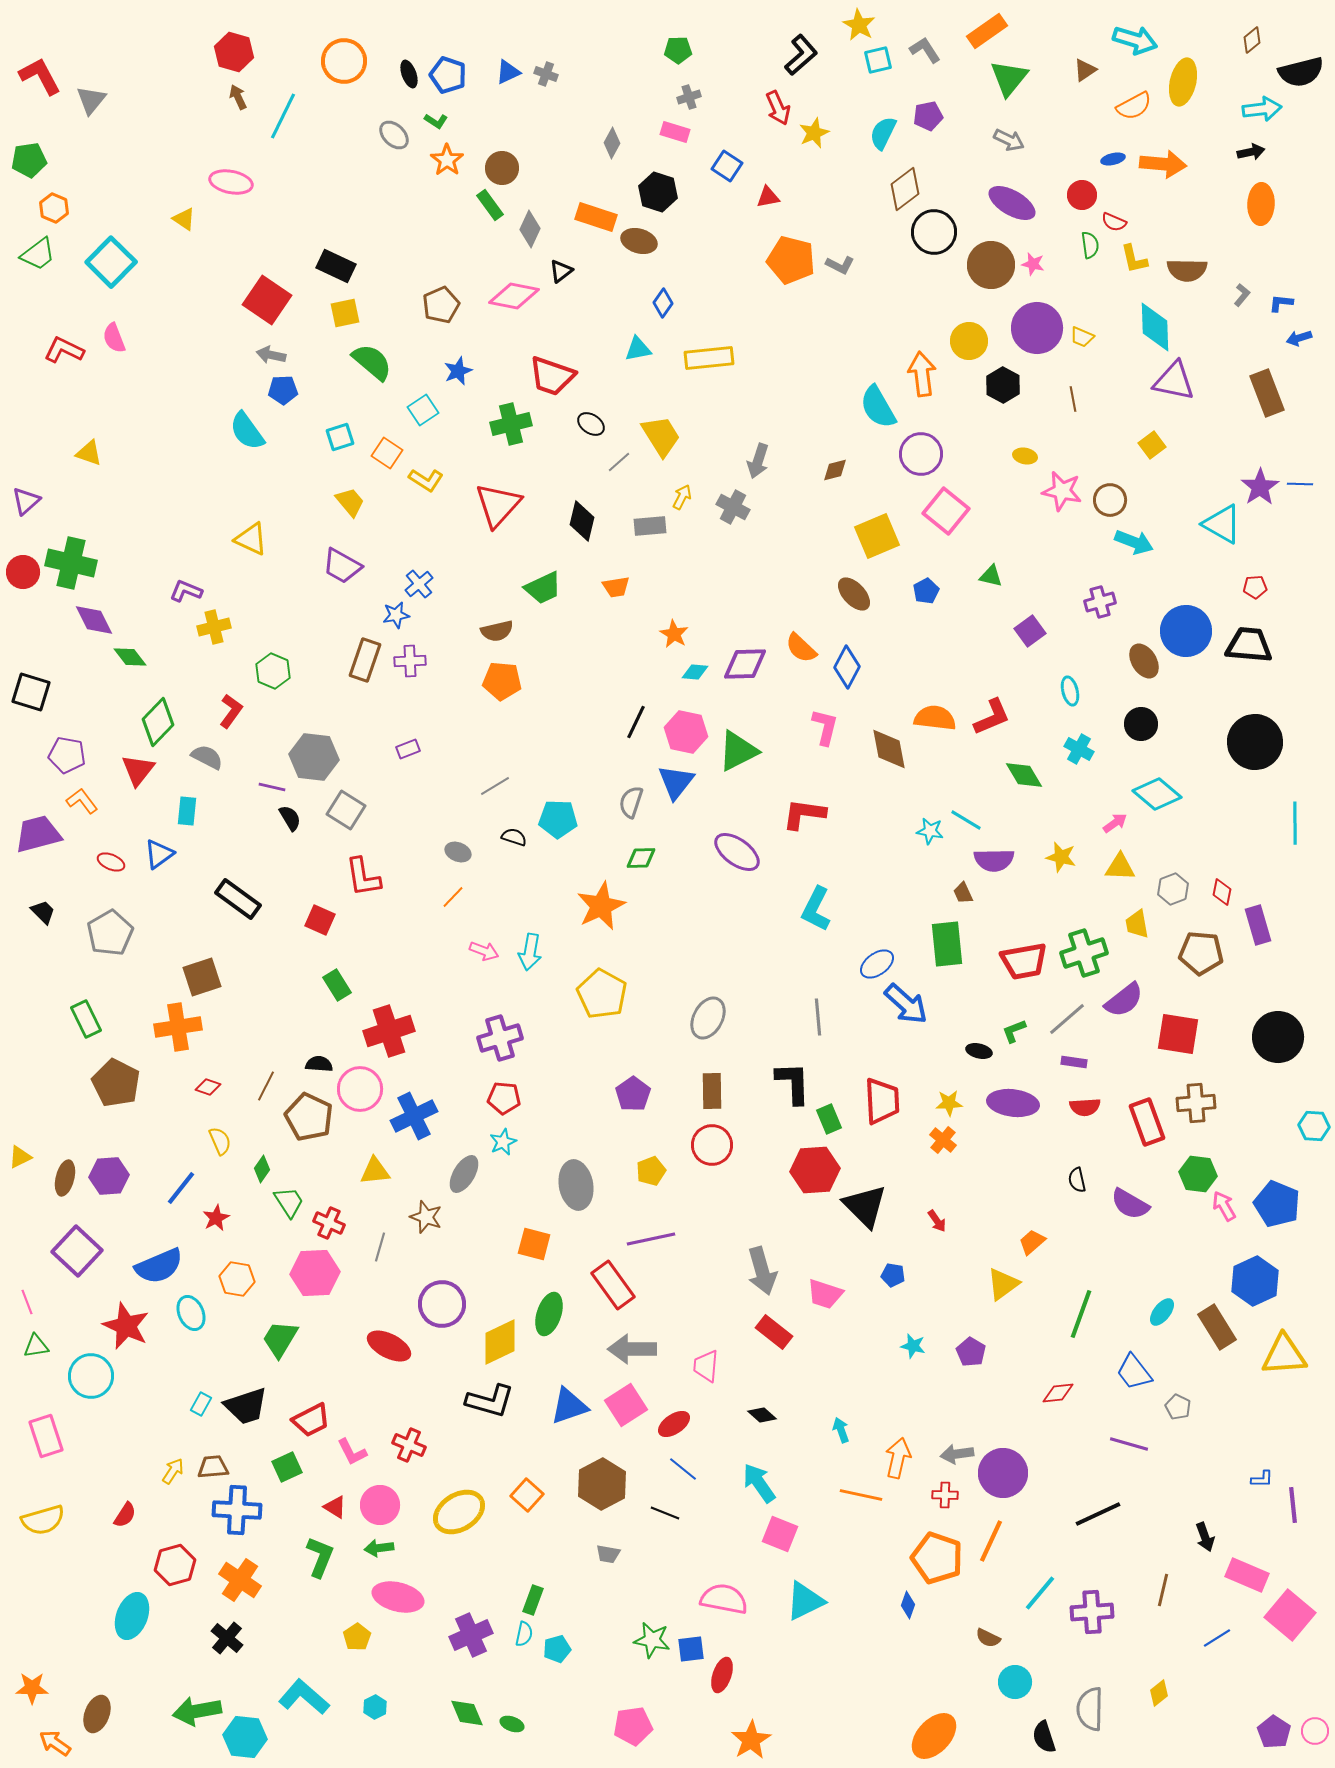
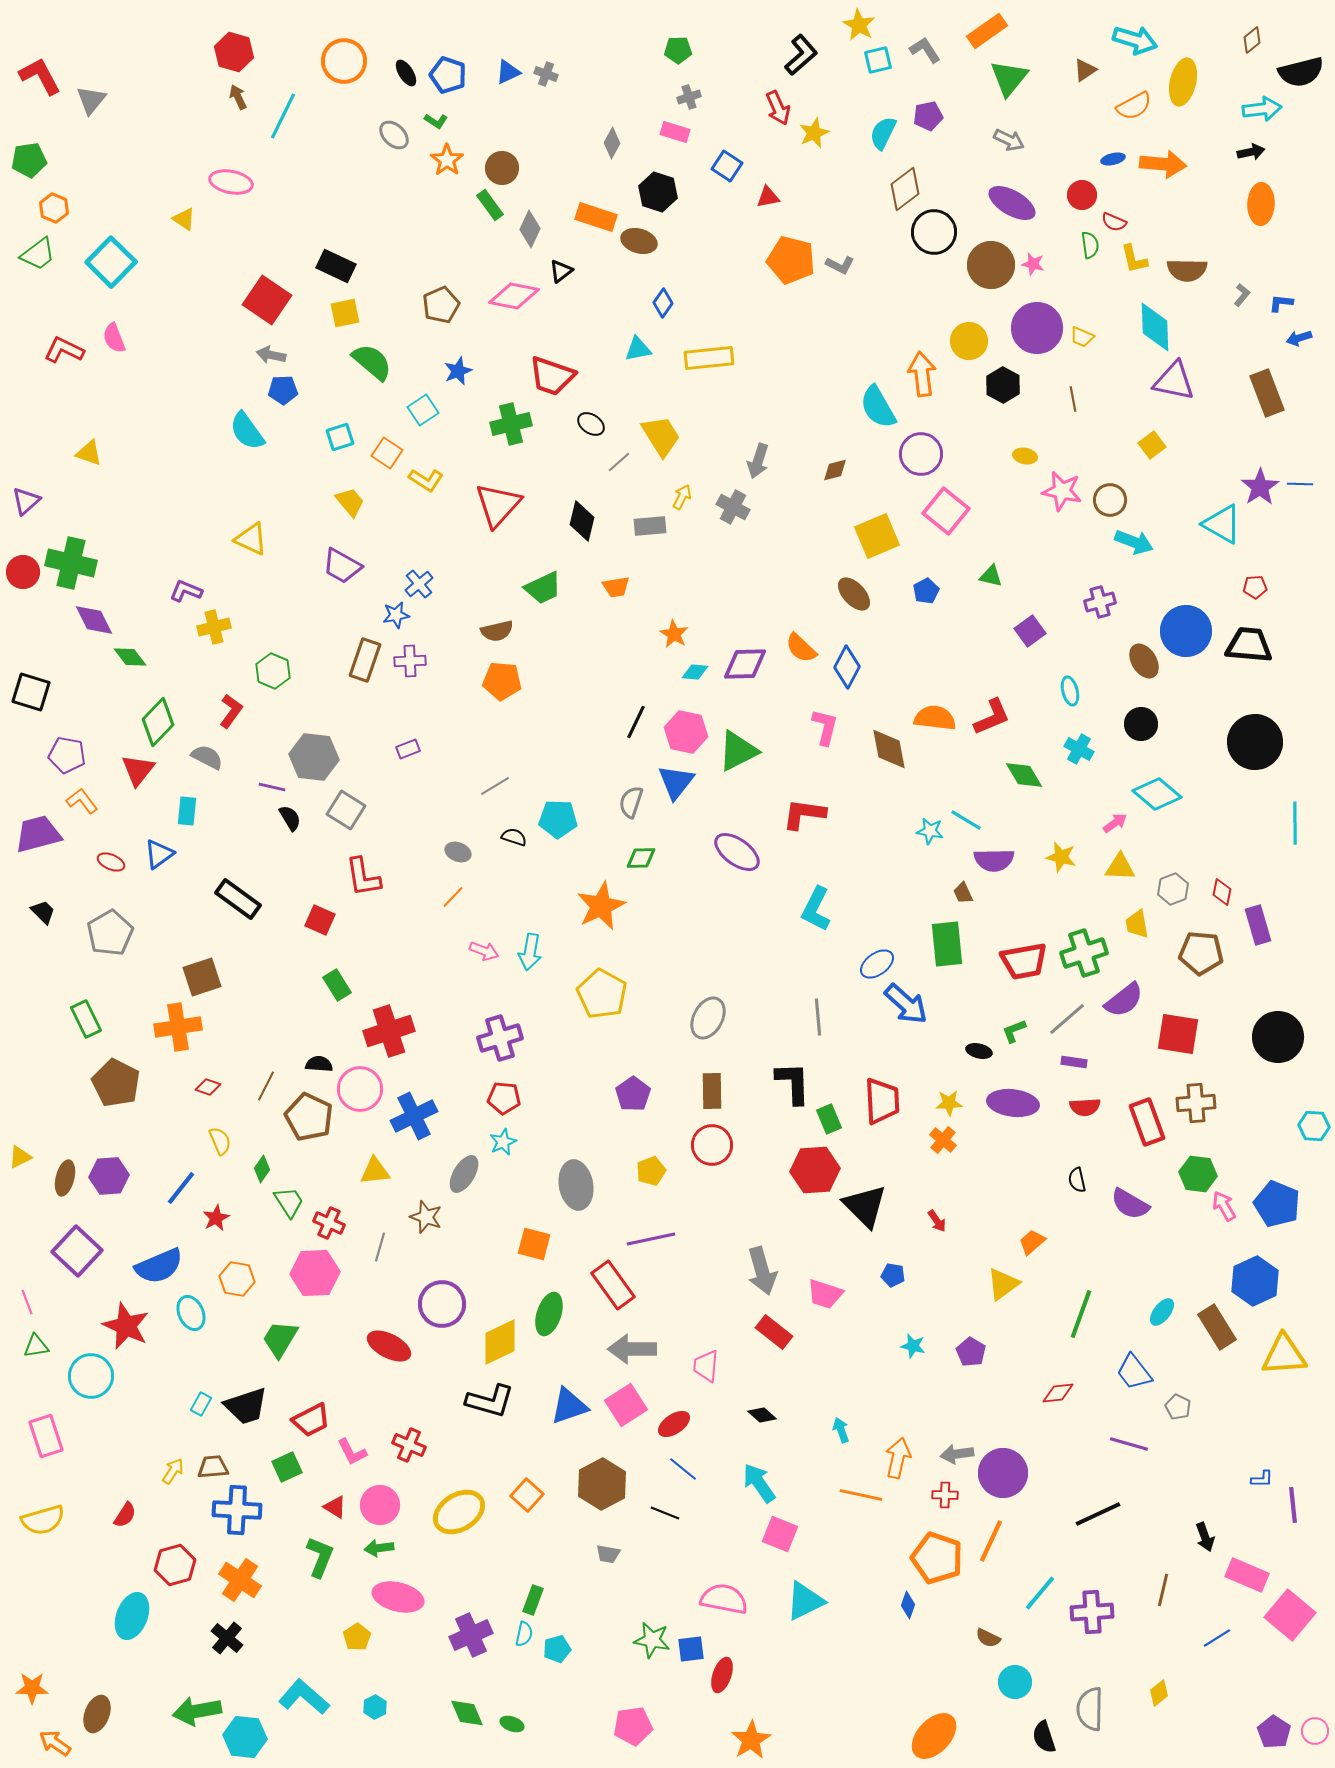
black ellipse at (409, 74): moved 3 px left, 1 px up; rotated 12 degrees counterclockwise
